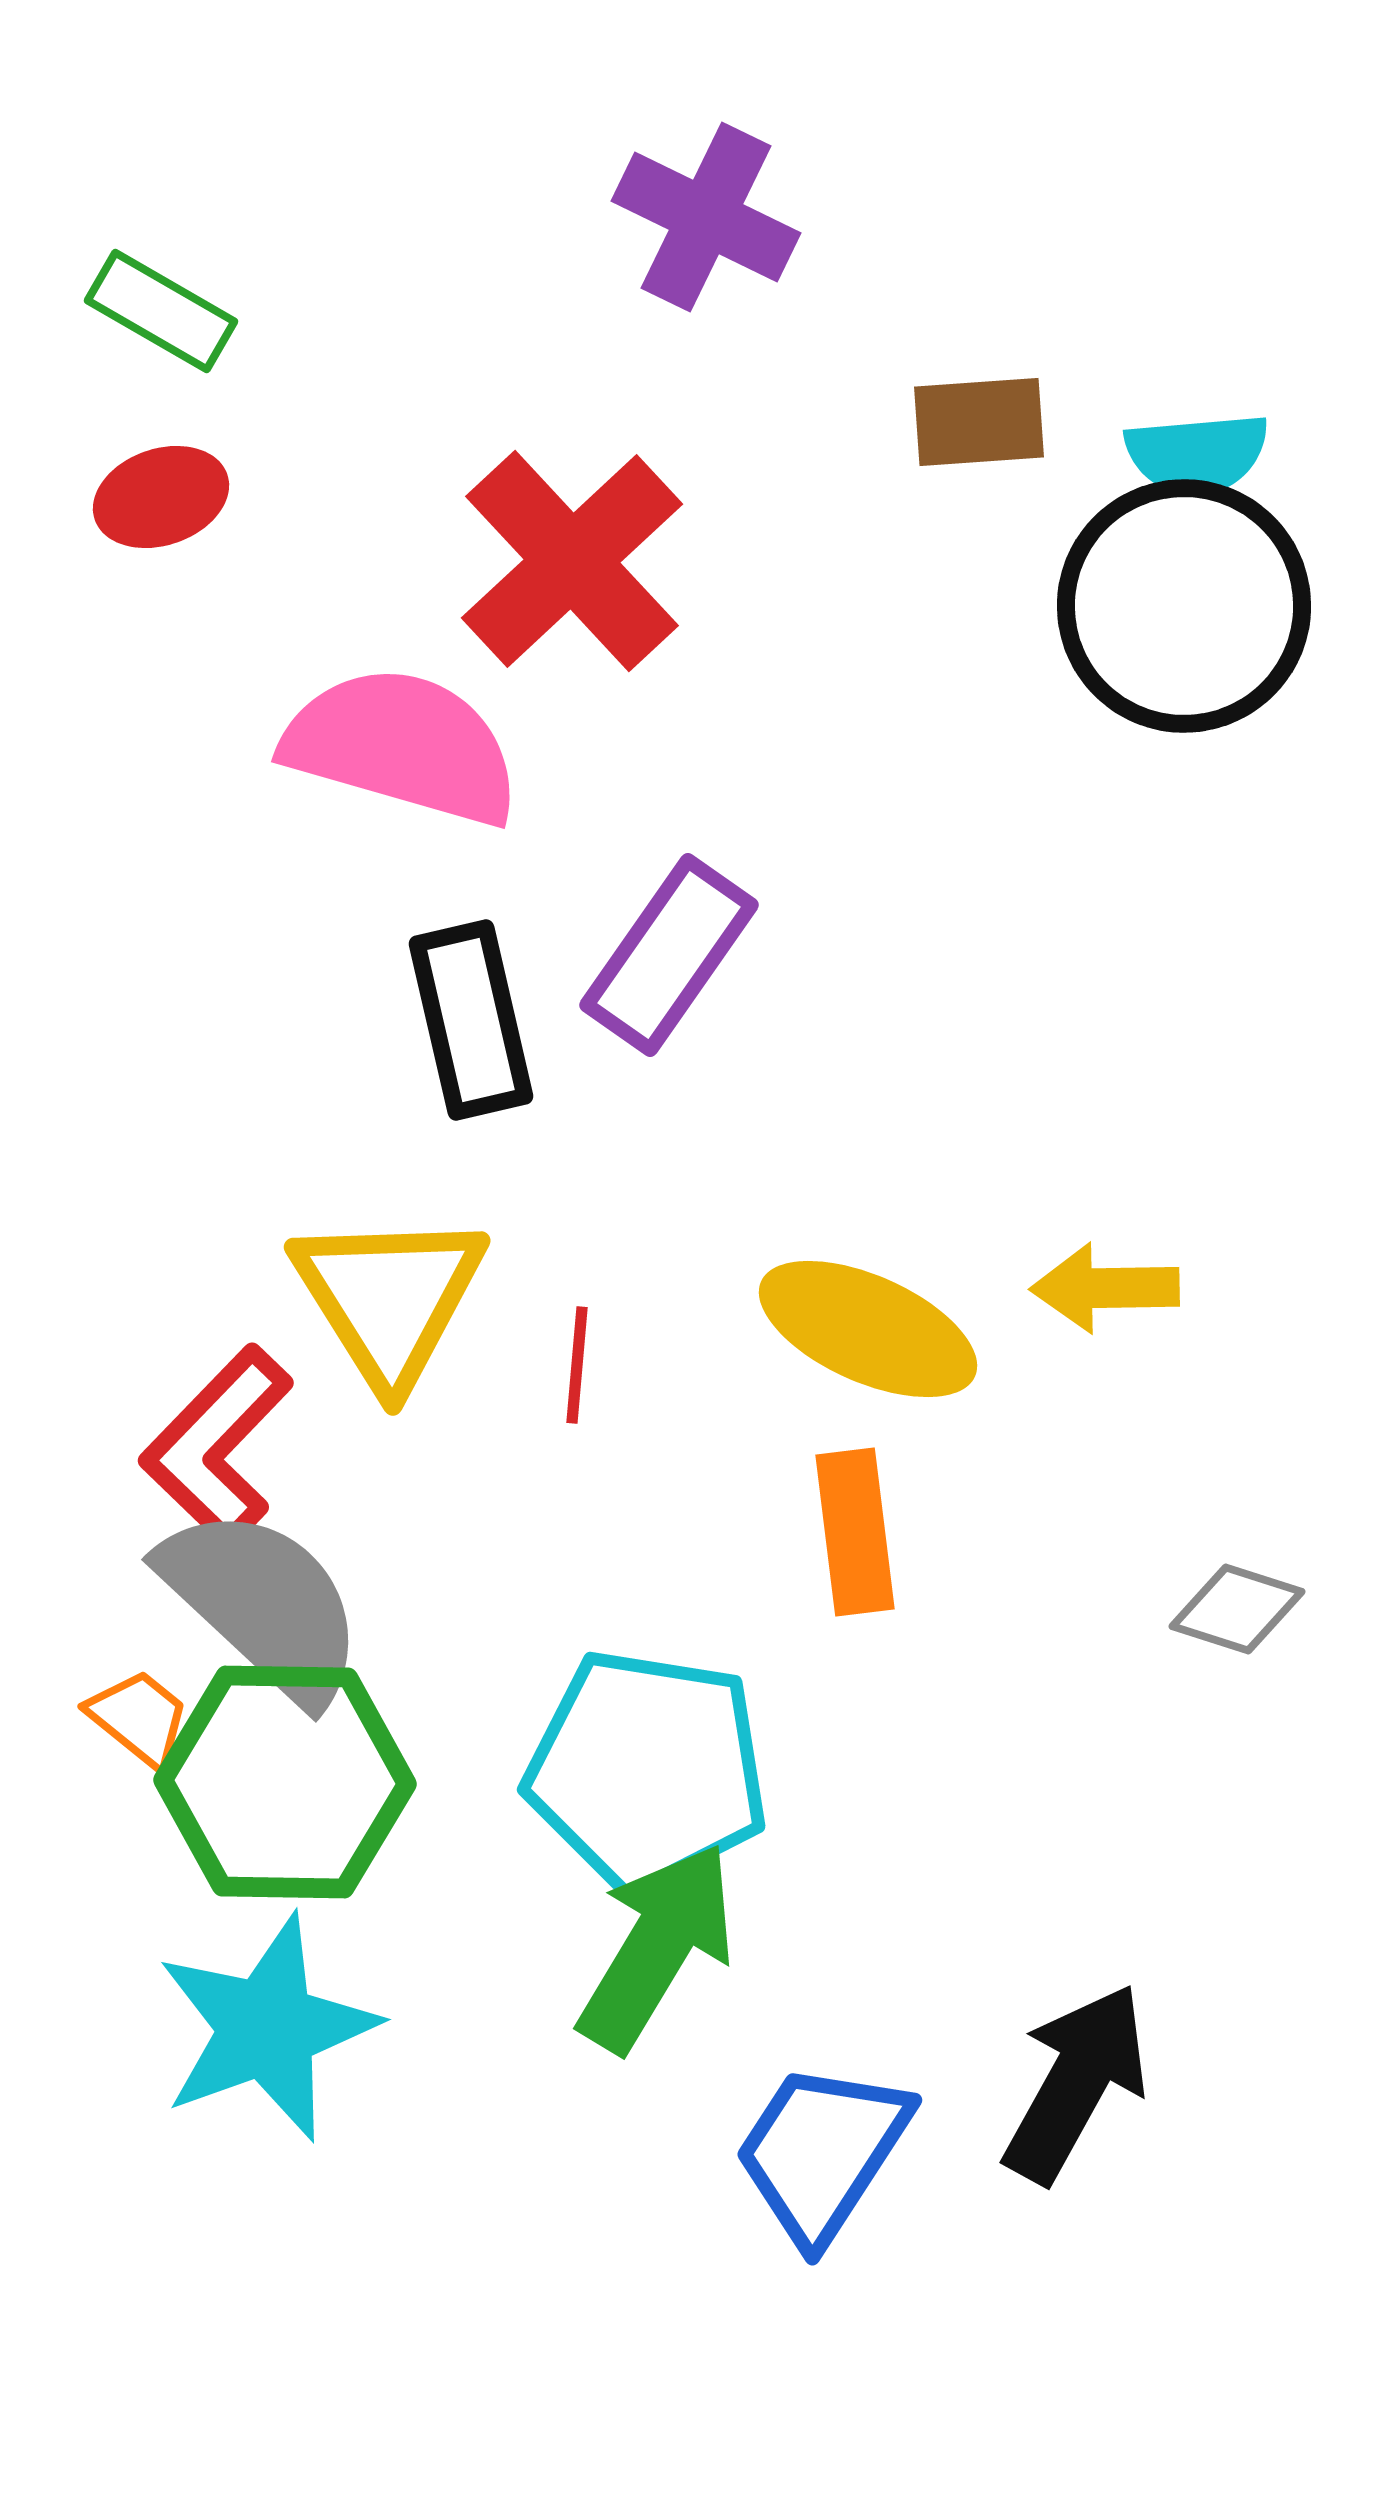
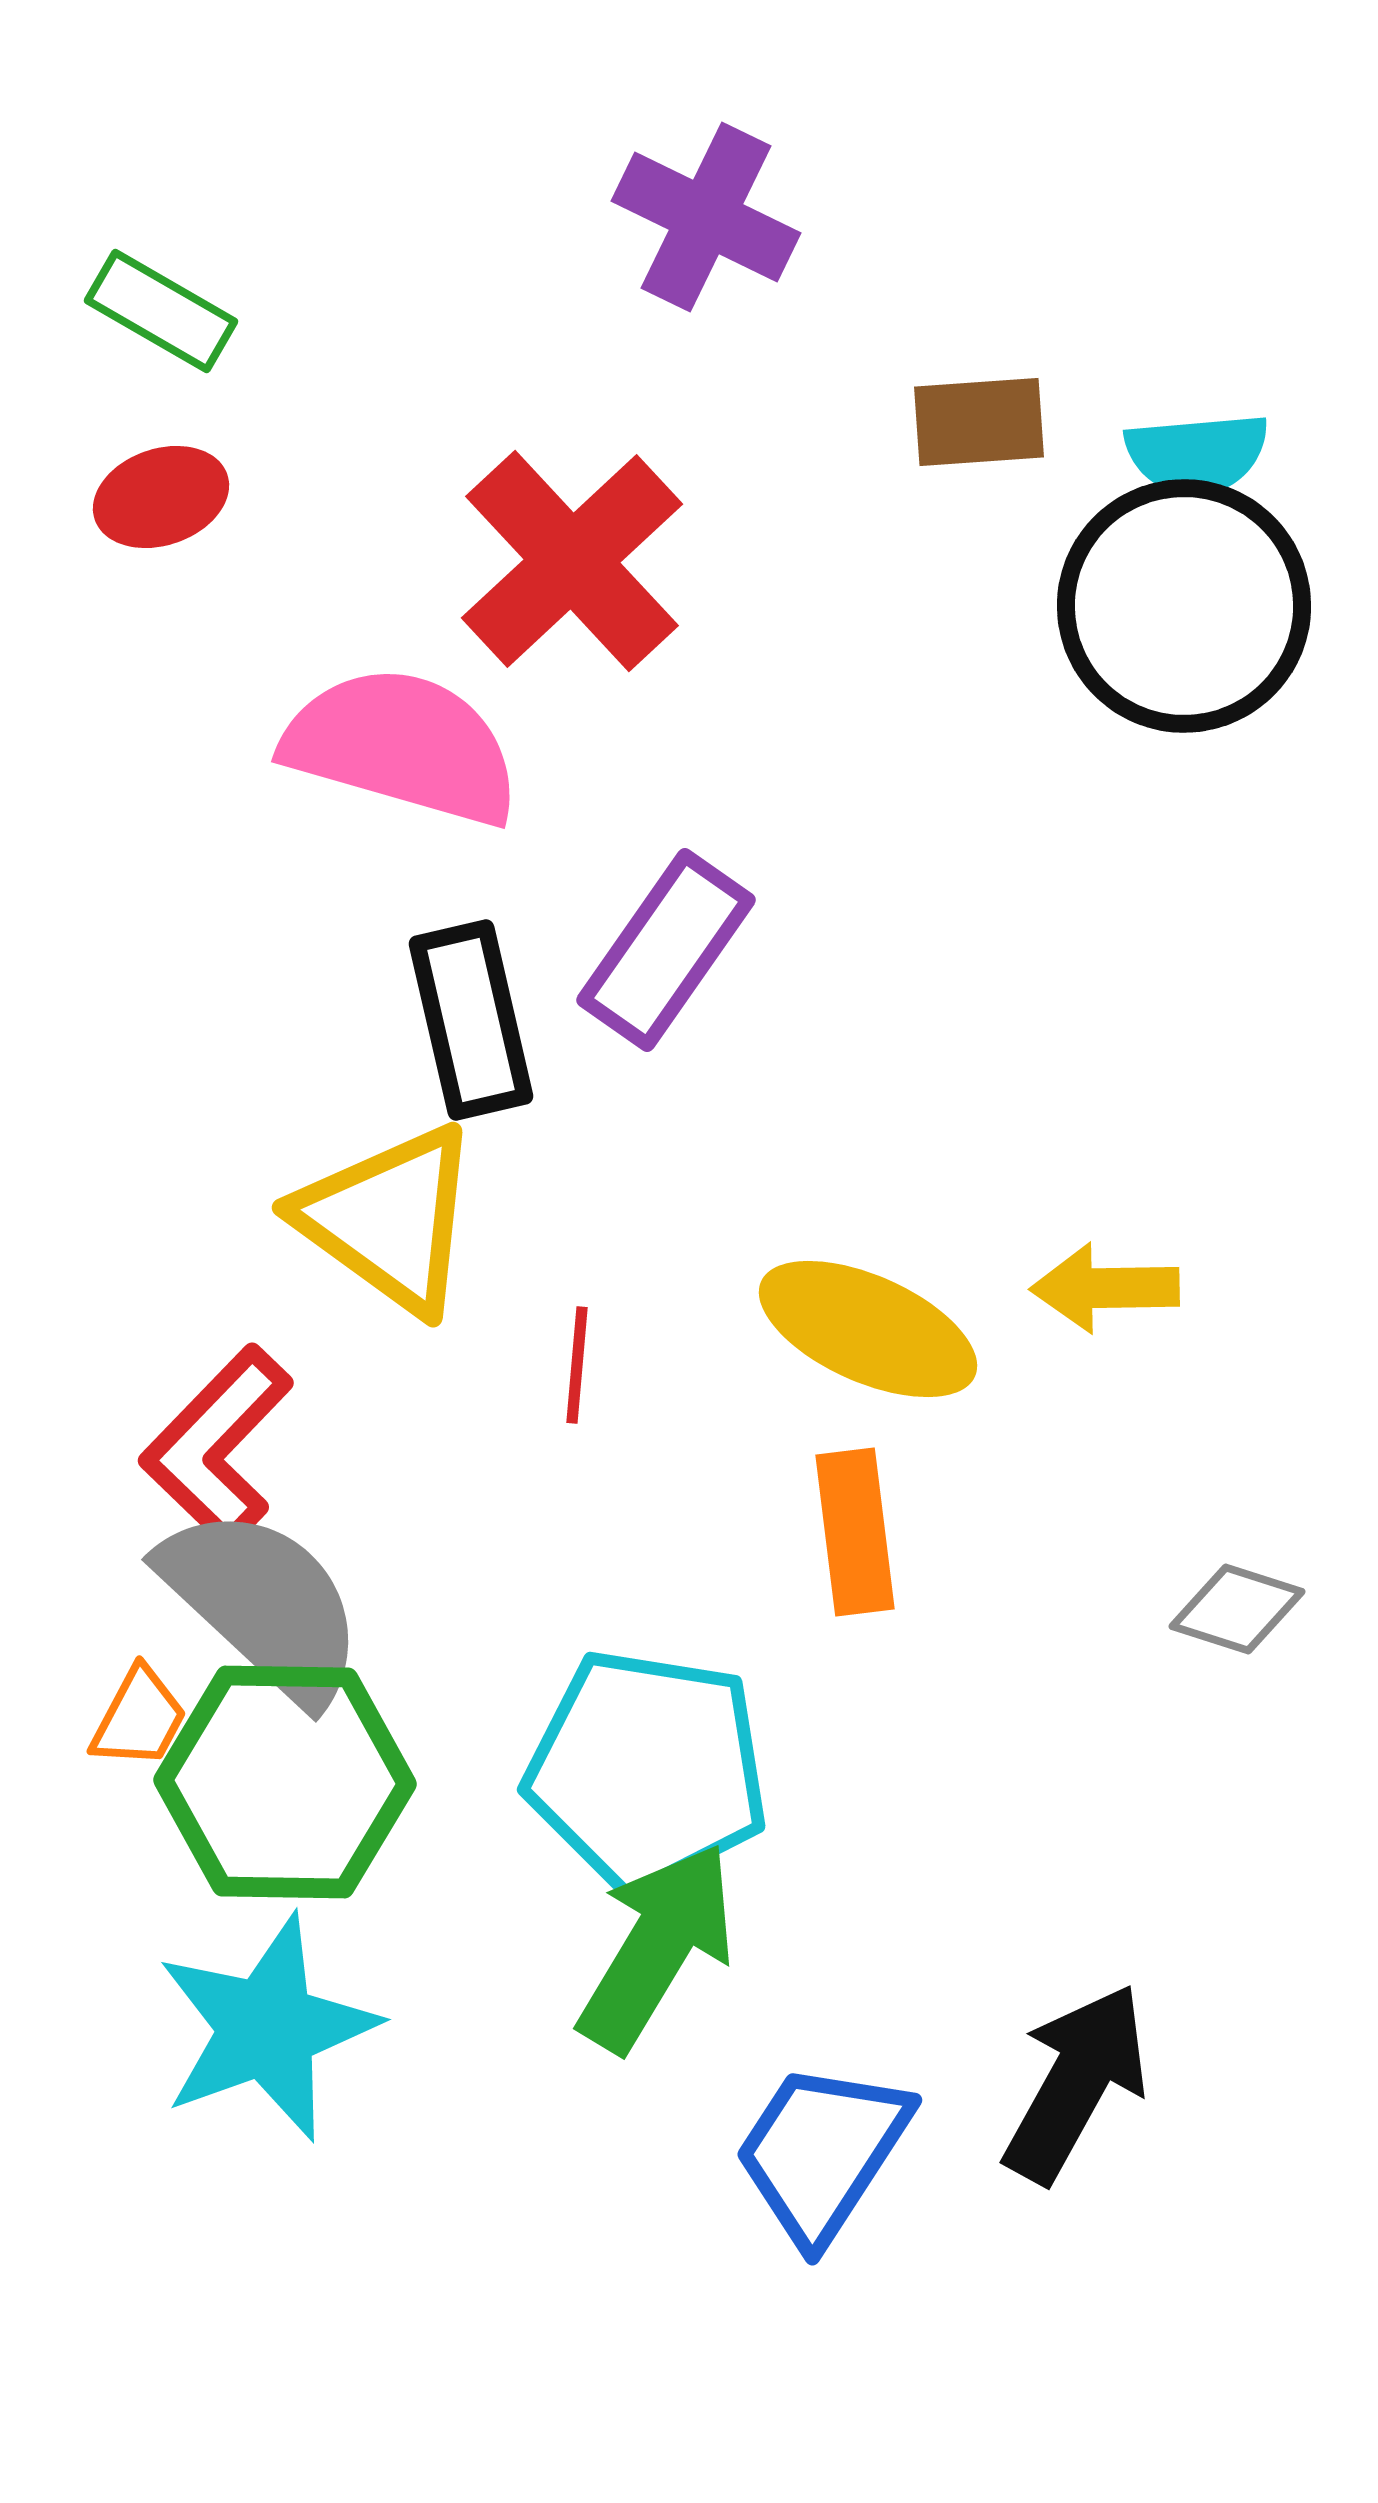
purple rectangle: moved 3 px left, 5 px up
yellow triangle: moved 79 px up; rotated 22 degrees counterclockwise
orange trapezoid: rotated 79 degrees clockwise
